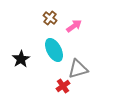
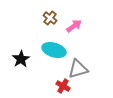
cyan ellipse: rotated 45 degrees counterclockwise
red cross: rotated 24 degrees counterclockwise
